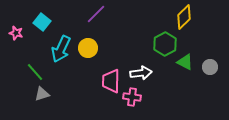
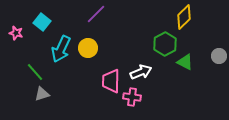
gray circle: moved 9 px right, 11 px up
white arrow: moved 1 px up; rotated 15 degrees counterclockwise
